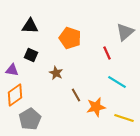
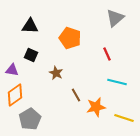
gray triangle: moved 10 px left, 14 px up
red line: moved 1 px down
cyan line: rotated 18 degrees counterclockwise
